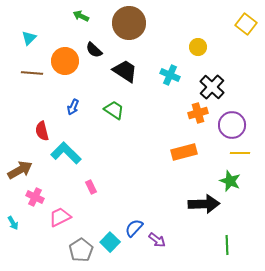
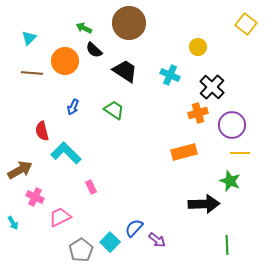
green arrow: moved 3 px right, 12 px down
